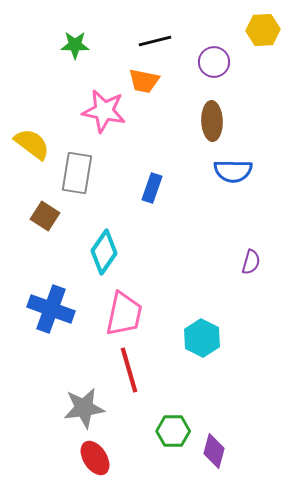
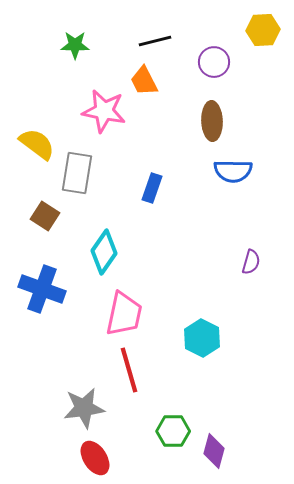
orange trapezoid: rotated 52 degrees clockwise
yellow semicircle: moved 5 px right
blue cross: moved 9 px left, 20 px up
